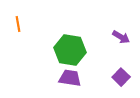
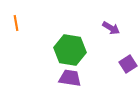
orange line: moved 2 px left, 1 px up
purple arrow: moved 10 px left, 9 px up
purple square: moved 7 px right, 13 px up; rotated 12 degrees clockwise
